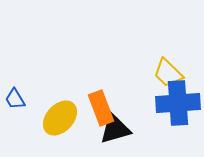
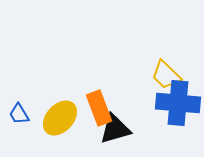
yellow trapezoid: moved 2 px left, 2 px down
blue trapezoid: moved 4 px right, 15 px down
blue cross: rotated 9 degrees clockwise
orange rectangle: moved 2 px left
